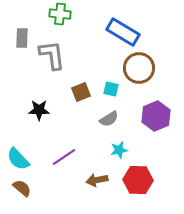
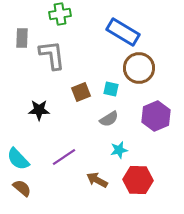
green cross: rotated 15 degrees counterclockwise
brown arrow: rotated 40 degrees clockwise
